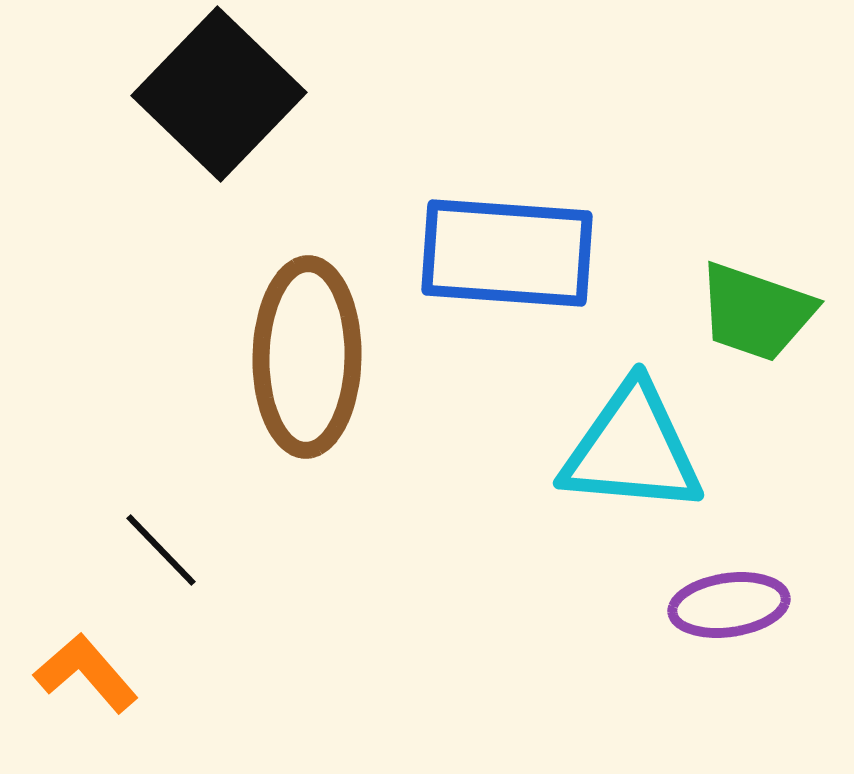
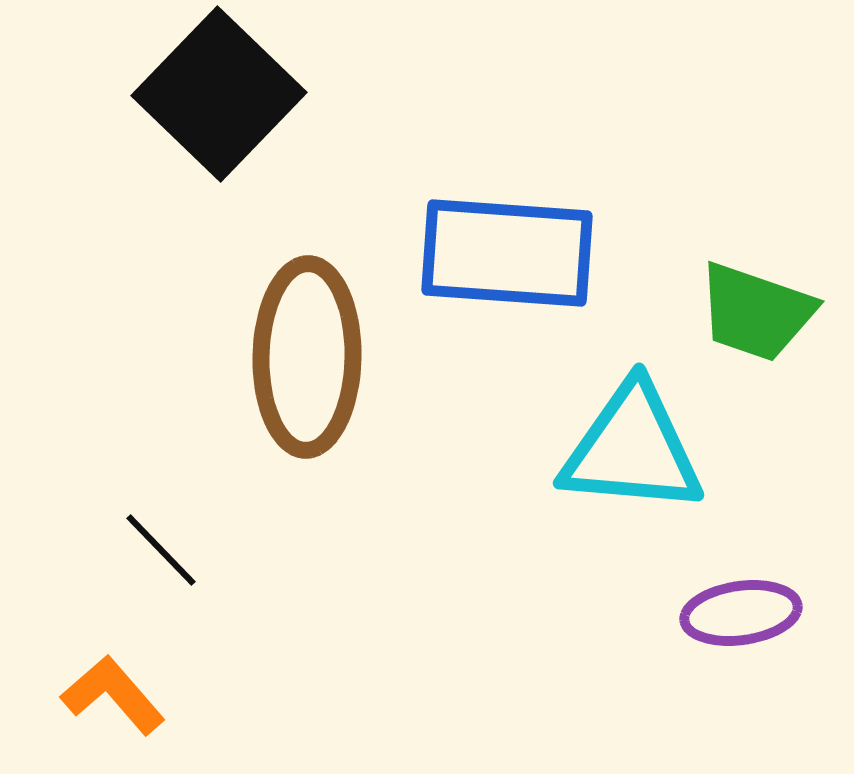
purple ellipse: moved 12 px right, 8 px down
orange L-shape: moved 27 px right, 22 px down
